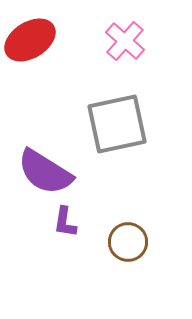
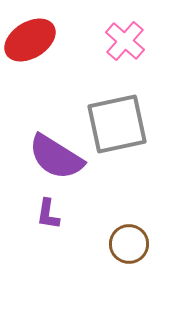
purple semicircle: moved 11 px right, 15 px up
purple L-shape: moved 17 px left, 8 px up
brown circle: moved 1 px right, 2 px down
